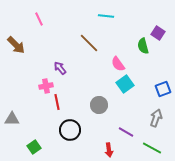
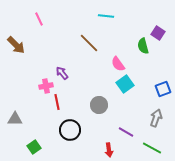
purple arrow: moved 2 px right, 5 px down
gray triangle: moved 3 px right
